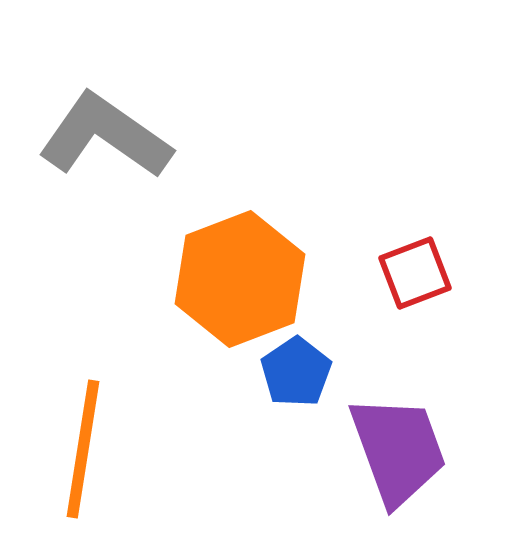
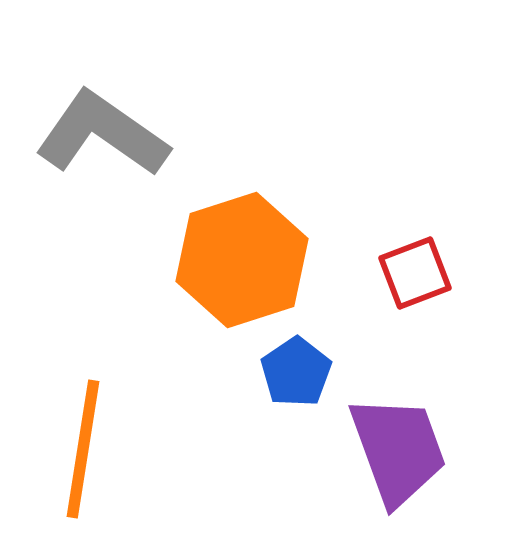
gray L-shape: moved 3 px left, 2 px up
orange hexagon: moved 2 px right, 19 px up; rotated 3 degrees clockwise
